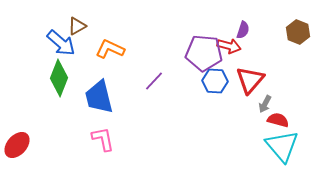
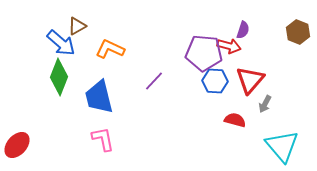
green diamond: moved 1 px up
red semicircle: moved 43 px left
